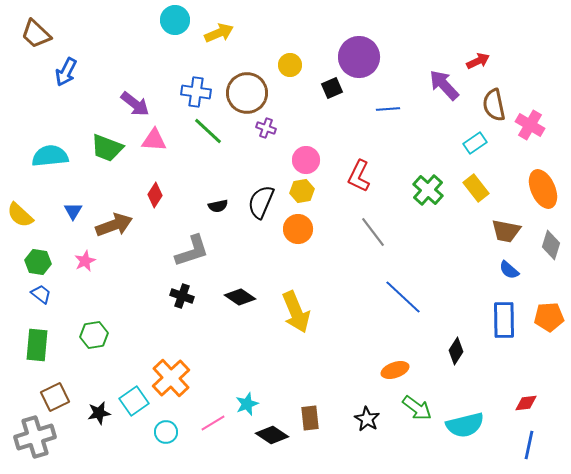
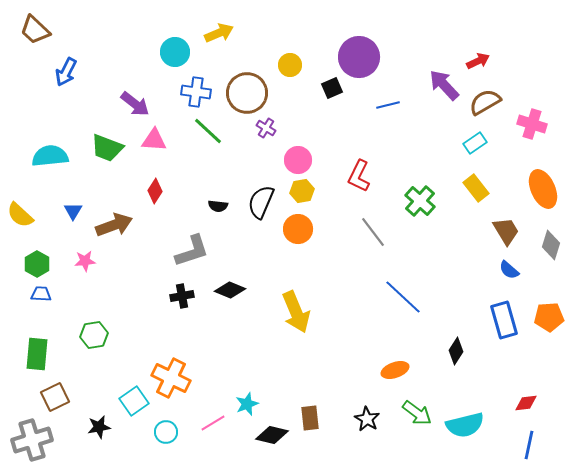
cyan circle at (175, 20): moved 32 px down
brown trapezoid at (36, 34): moved 1 px left, 4 px up
brown semicircle at (494, 105): moved 9 px left, 3 px up; rotated 72 degrees clockwise
blue line at (388, 109): moved 4 px up; rotated 10 degrees counterclockwise
pink cross at (530, 125): moved 2 px right, 1 px up; rotated 12 degrees counterclockwise
purple cross at (266, 128): rotated 12 degrees clockwise
pink circle at (306, 160): moved 8 px left
green cross at (428, 190): moved 8 px left, 11 px down
red diamond at (155, 195): moved 4 px up
black semicircle at (218, 206): rotated 18 degrees clockwise
brown trapezoid at (506, 231): rotated 132 degrees counterclockwise
pink star at (85, 261): rotated 20 degrees clockwise
green hexagon at (38, 262): moved 1 px left, 2 px down; rotated 20 degrees clockwise
blue trapezoid at (41, 294): rotated 35 degrees counterclockwise
black cross at (182, 296): rotated 30 degrees counterclockwise
black diamond at (240, 297): moved 10 px left, 7 px up; rotated 12 degrees counterclockwise
blue rectangle at (504, 320): rotated 15 degrees counterclockwise
green rectangle at (37, 345): moved 9 px down
orange cross at (171, 378): rotated 21 degrees counterclockwise
green arrow at (417, 408): moved 5 px down
black star at (99, 413): moved 14 px down
black diamond at (272, 435): rotated 20 degrees counterclockwise
gray cross at (35, 437): moved 3 px left, 3 px down
